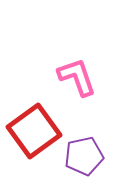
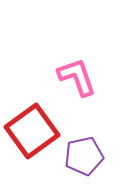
red square: moved 2 px left
